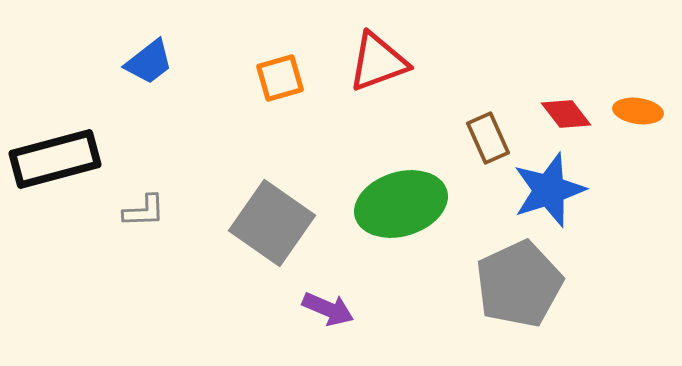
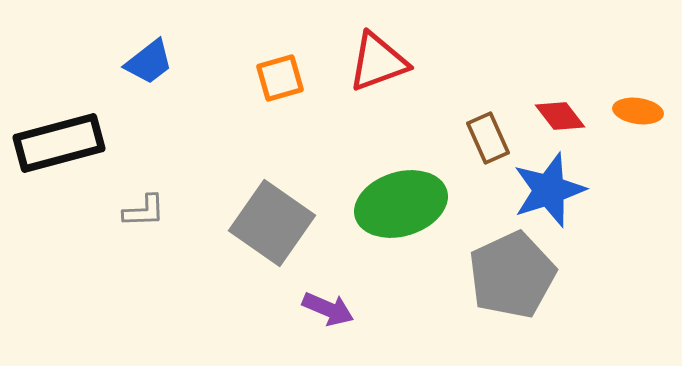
red diamond: moved 6 px left, 2 px down
black rectangle: moved 4 px right, 16 px up
gray pentagon: moved 7 px left, 9 px up
